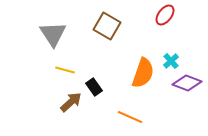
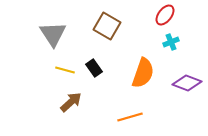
cyan cross: moved 19 px up; rotated 21 degrees clockwise
black rectangle: moved 19 px up
orange line: rotated 40 degrees counterclockwise
